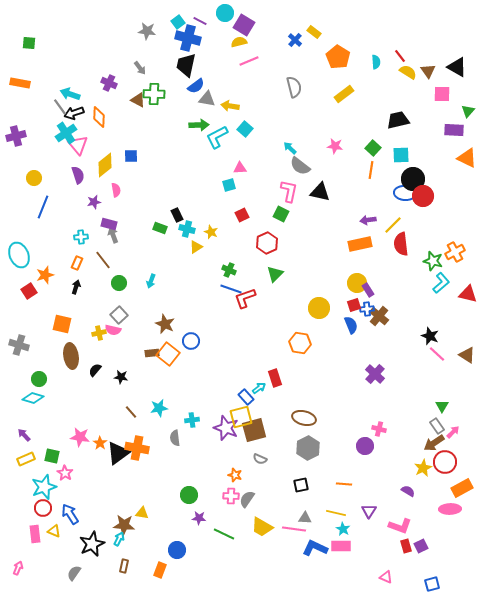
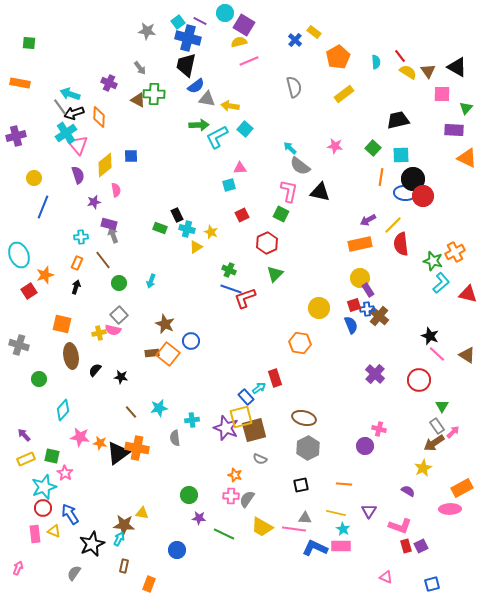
orange pentagon at (338, 57): rotated 10 degrees clockwise
green triangle at (468, 111): moved 2 px left, 3 px up
orange line at (371, 170): moved 10 px right, 7 px down
purple arrow at (368, 220): rotated 21 degrees counterclockwise
yellow circle at (357, 283): moved 3 px right, 5 px up
cyan diamond at (33, 398): moved 30 px right, 12 px down; rotated 65 degrees counterclockwise
orange star at (100, 443): rotated 24 degrees counterclockwise
red circle at (445, 462): moved 26 px left, 82 px up
orange rectangle at (160, 570): moved 11 px left, 14 px down
